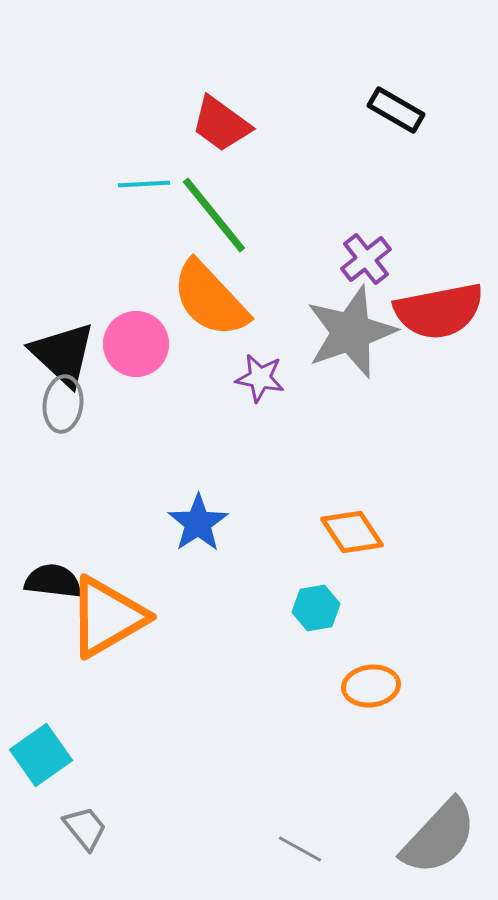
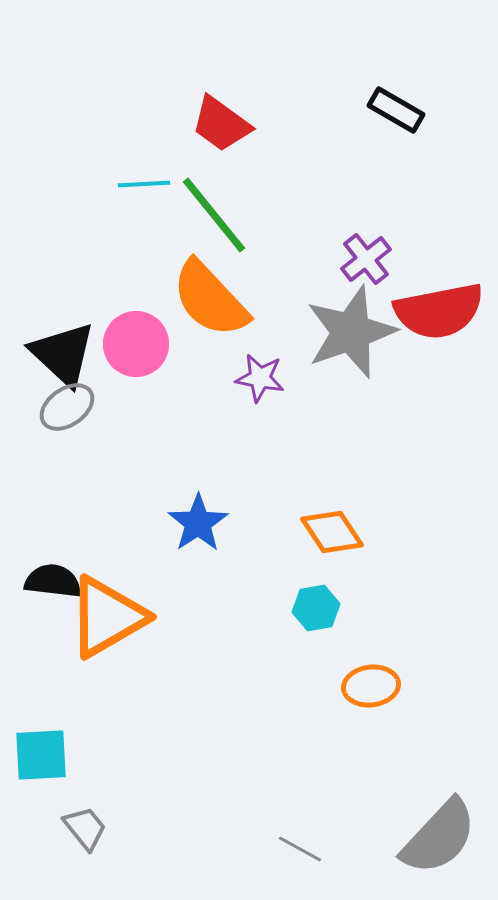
gray ellipse: moved 4 px right, 3 px down; rotated 48 degrees clockwise
orange diamond: moved 20 px left
cyan square: rotated 32 degrees clockwise
